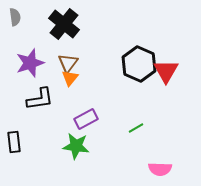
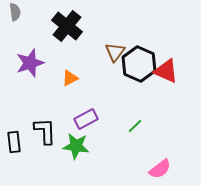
gray semicircle: moved 5 px up
black cross: moved 3 px right, 2 px down
brown triangle: moved 47 px right, 11 px up
red triangle: rotated 36 degrees counterclockwise
orange triangle: rotated 24 degrees clockwise
black L-shape: moved 5 px right, 32 px down; rotated 84 degrees counterclockwise
green line: moved 1 px left, 2 px up; rotated 14 degrees counterclockwise
pink semicircle: rotated 40 degrees counterclockwise
